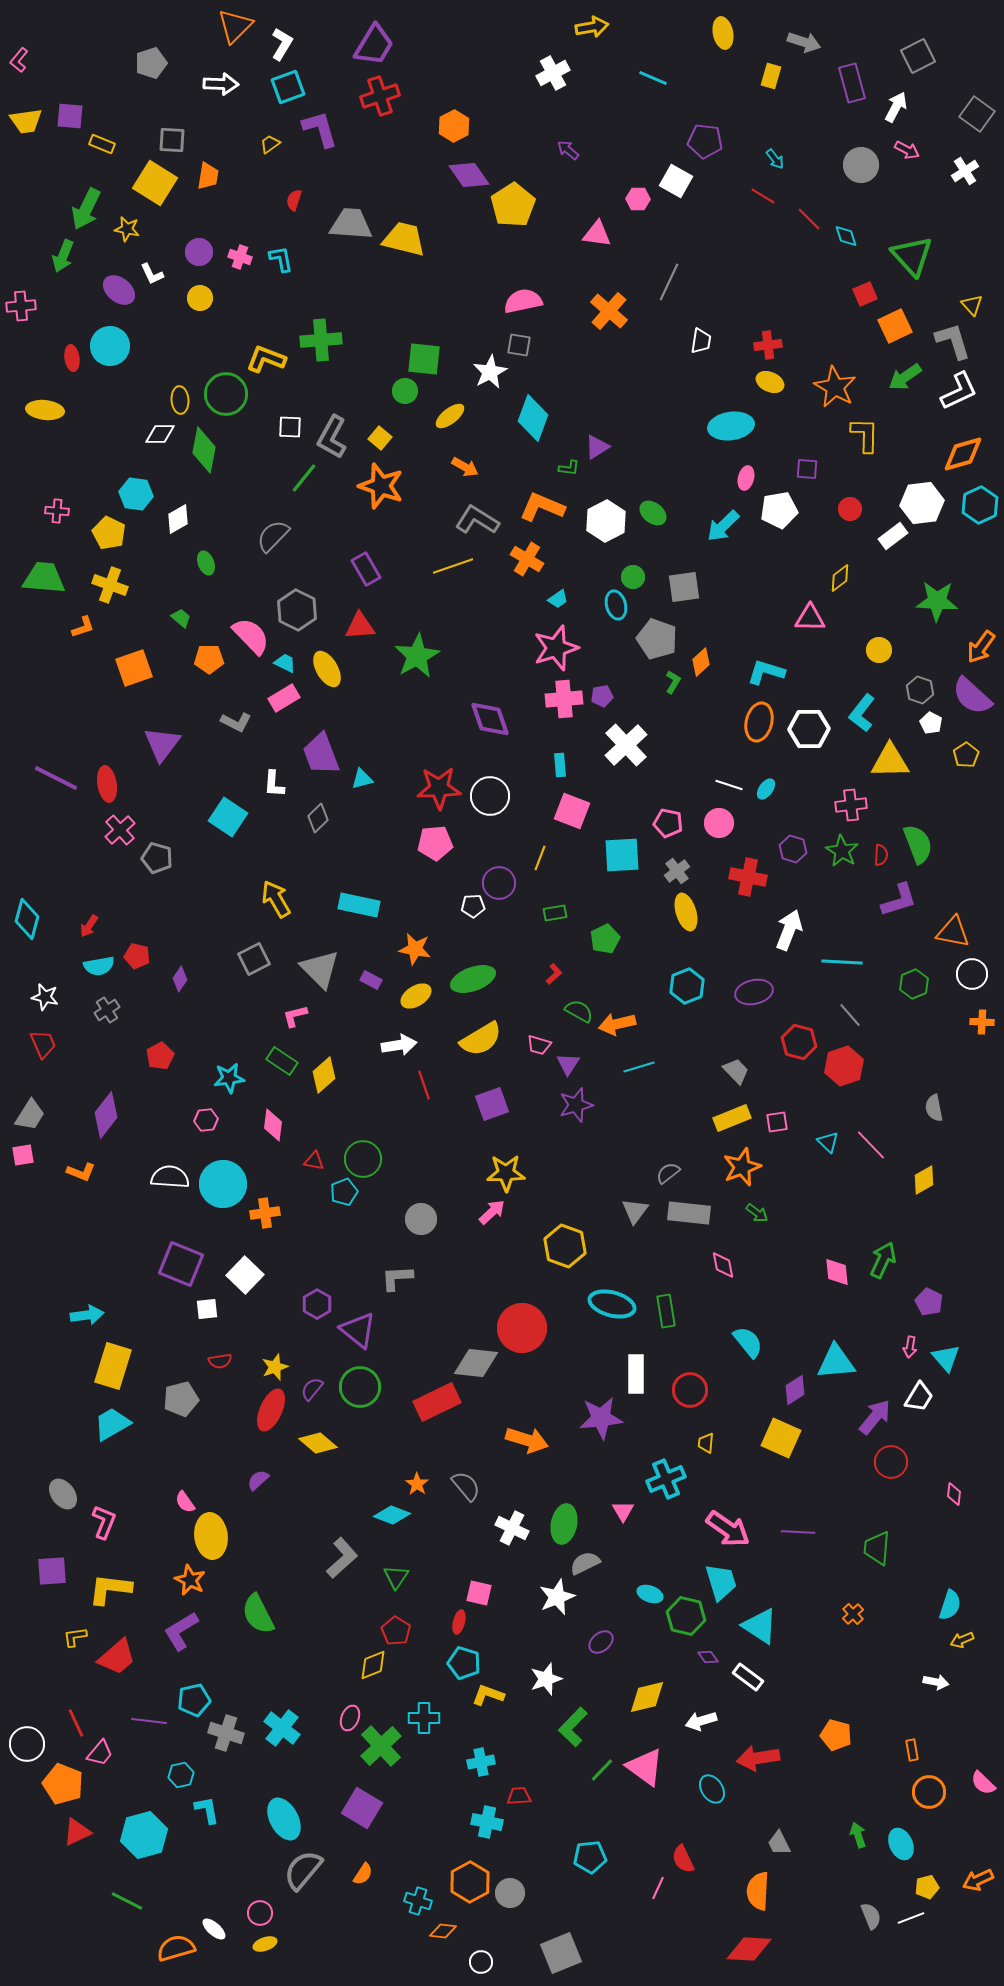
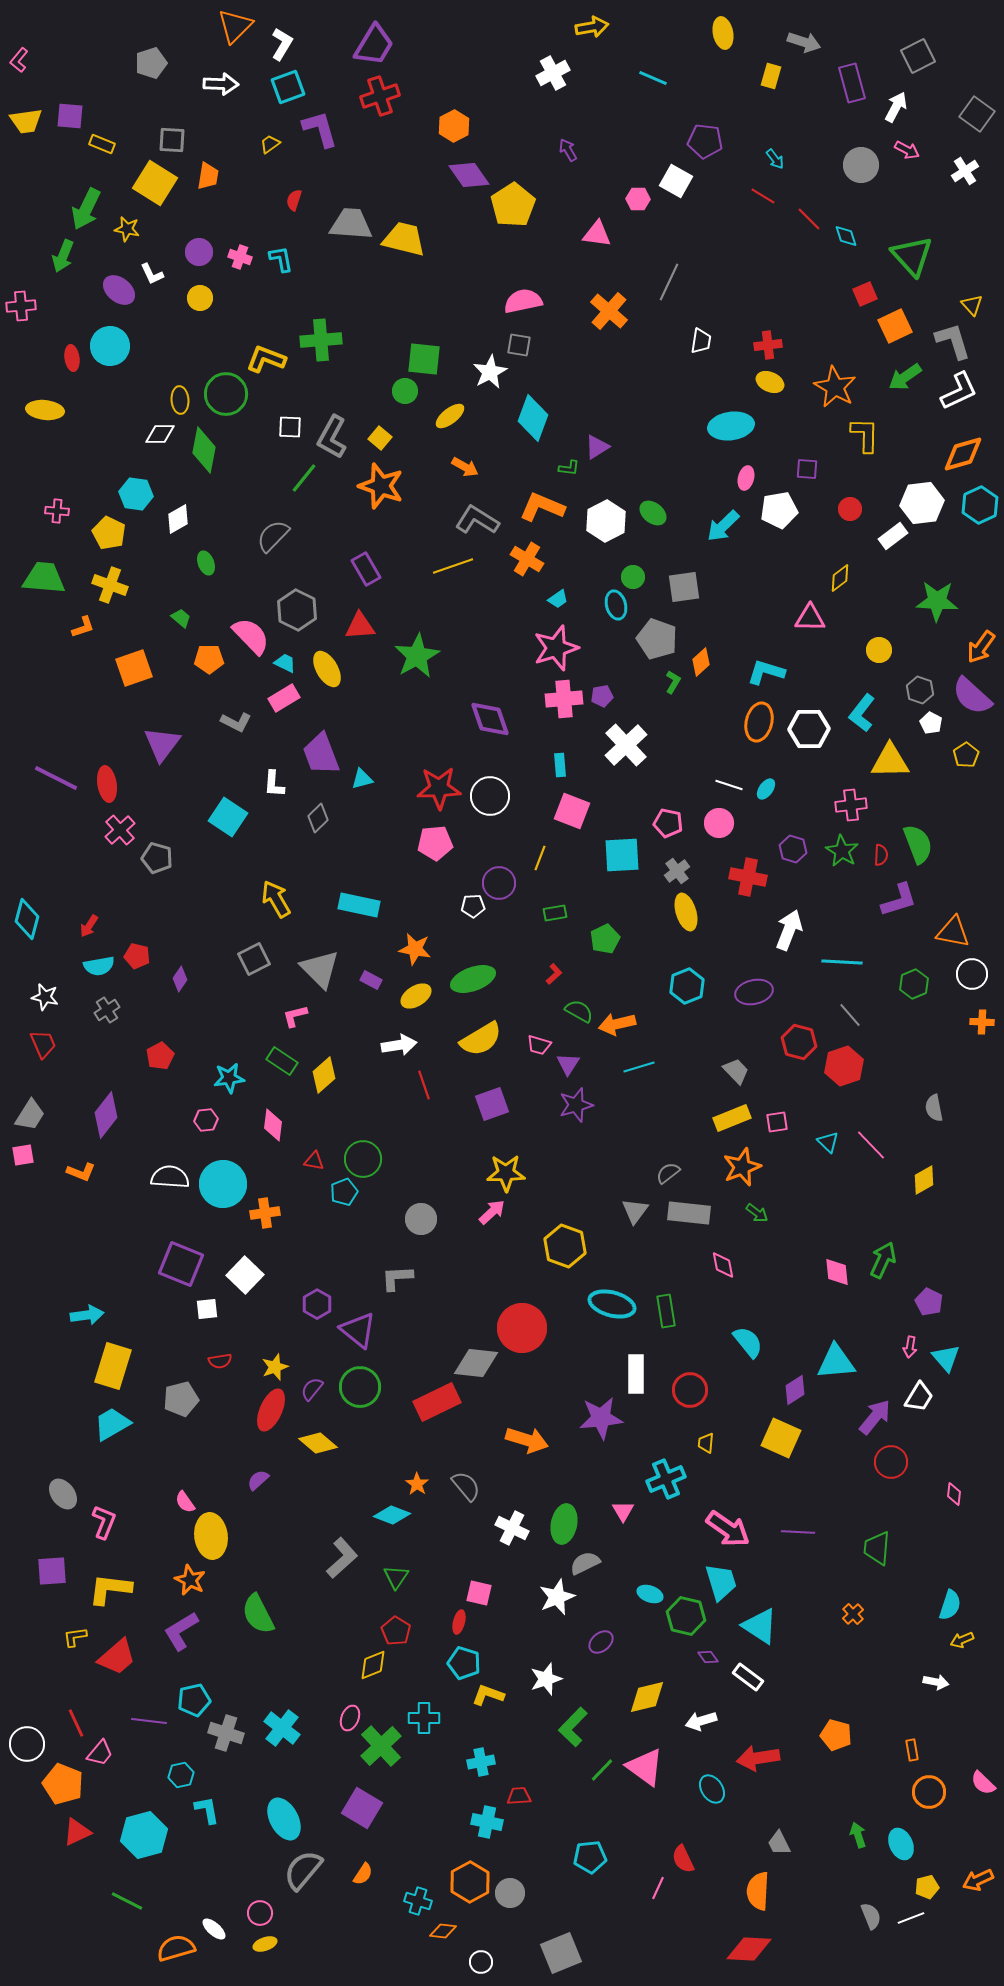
purple arrow at (568, 150): rotated 20 degrees clockwise
